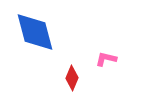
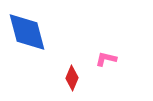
blue diamond: moved 8 px left
